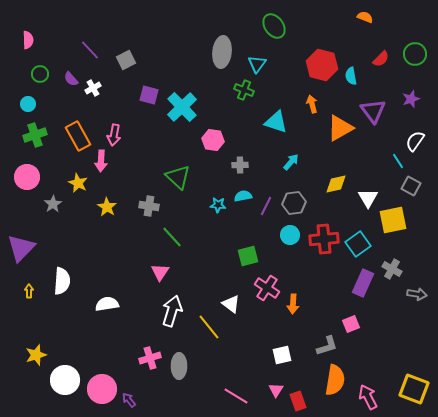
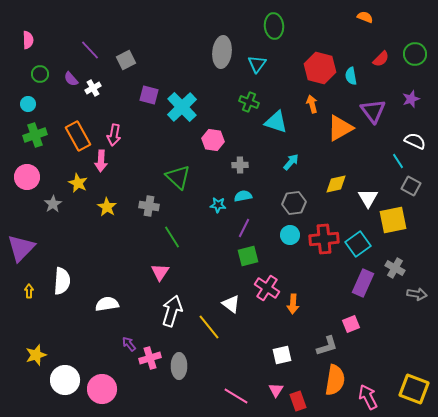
green ellipse at (274, 26): rotated 30 degrees clockwise
red hexagon at (322, 65): moved 2 px left, 3 px down
green cross at (244, 90): moved 5 px right, 12 px down
white semicircle at (415, 141): rotated 80 degrees clockwise
purple line at (266, 206): moved 22 px left, 22 px down
green line at (172, 237): rotated 10 degrees clockwise
gray cross at (392, 269): moved 3 px right, 1 px up
purple arrow at (129, 400): moved 56 px up
